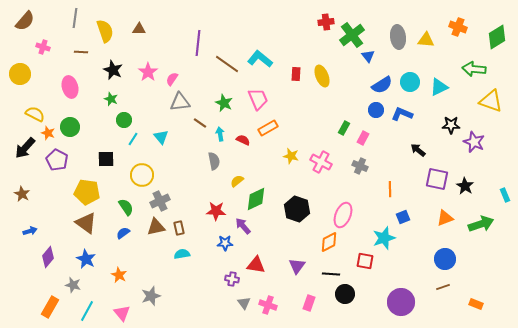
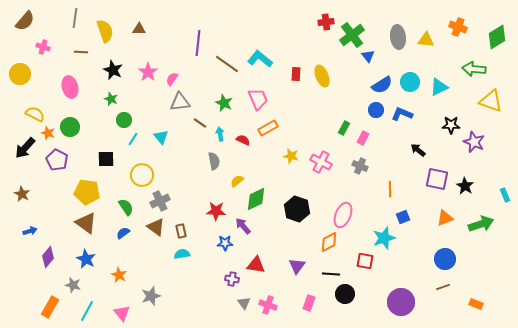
brown triangle at (156, 227): rotated 48 degrees clockwise
brown rectangle at (179, 228): moved 2 px right, 3 px down
